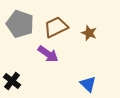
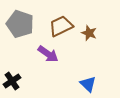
brown trapezoid: moved 5 px right, 1 px up
black cross: rotated 18 degrees clockwise
